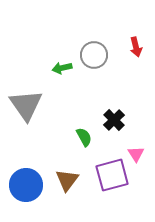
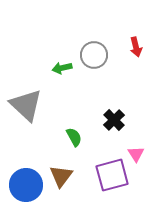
gray triangle: rotated 12 degrees counterclockwise
green semicircle: moved 10 px left
brown triangle: moved 6 px left, 4 px up
